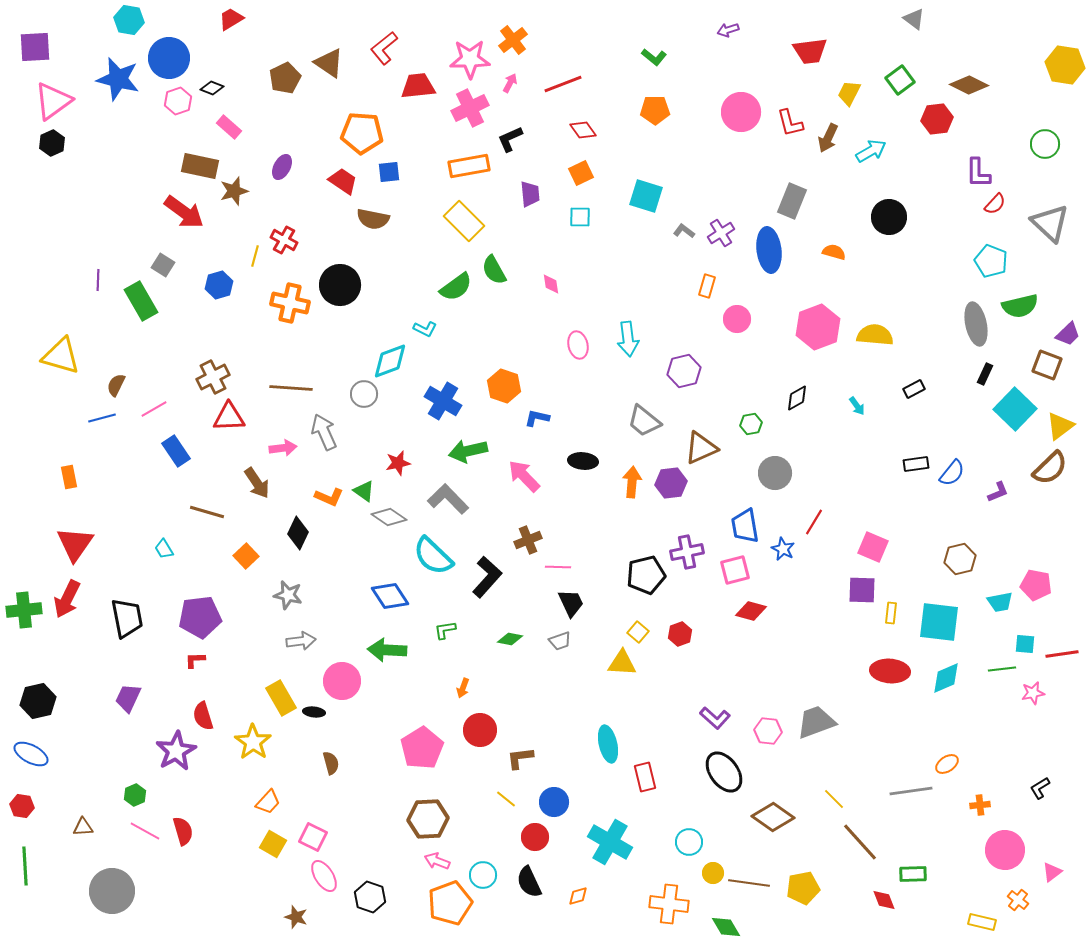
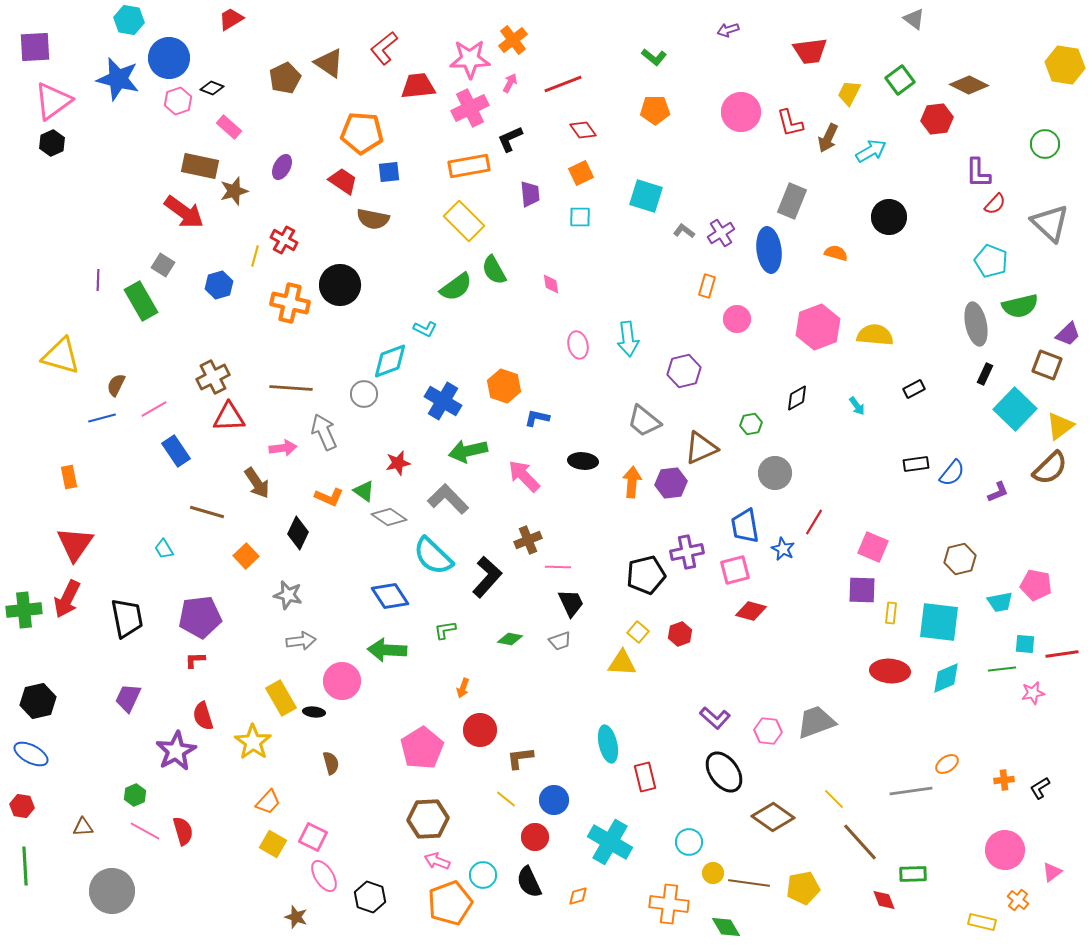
orange semicircle at (834, 252): moved 2 px right, 1 px down
blue circle at (554, 802): moved 2 px up
orange cross at (980, 805): moved 24 px right, 25 px up
